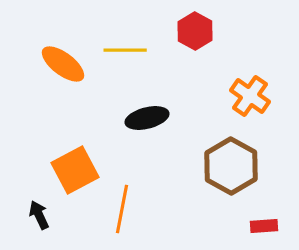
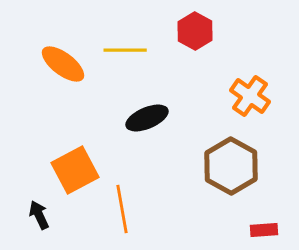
black ellipse: rotated 9 degrees counterclockwise
orange line: rotated 21 degrees counterclockwise
red rectangle: moved 4 px down
